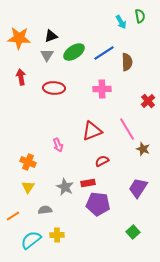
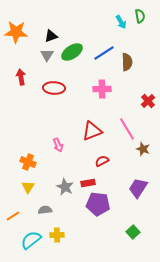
orange star: moved 3 px left, 6 px up
green ellipse: moved 2 px left
